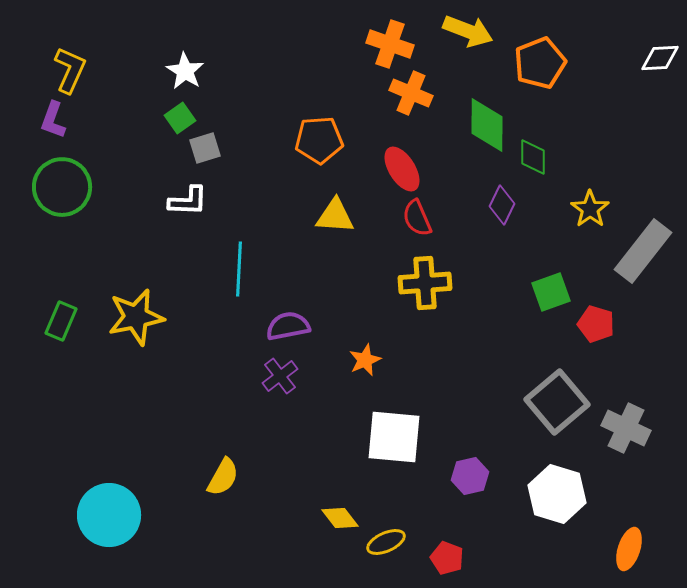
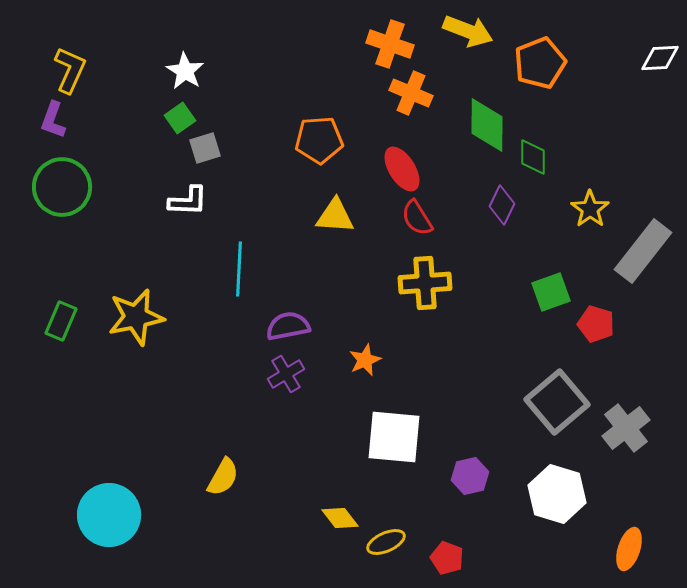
red semicircle at (417, 218): rotated 9 degrees counterclockwise
purple cross at (280, 376): moved 6 px right, 2 px up; rotated 6 degrees clockwise
gray cross at (626, 428): rotated 27 degrees clockwise
